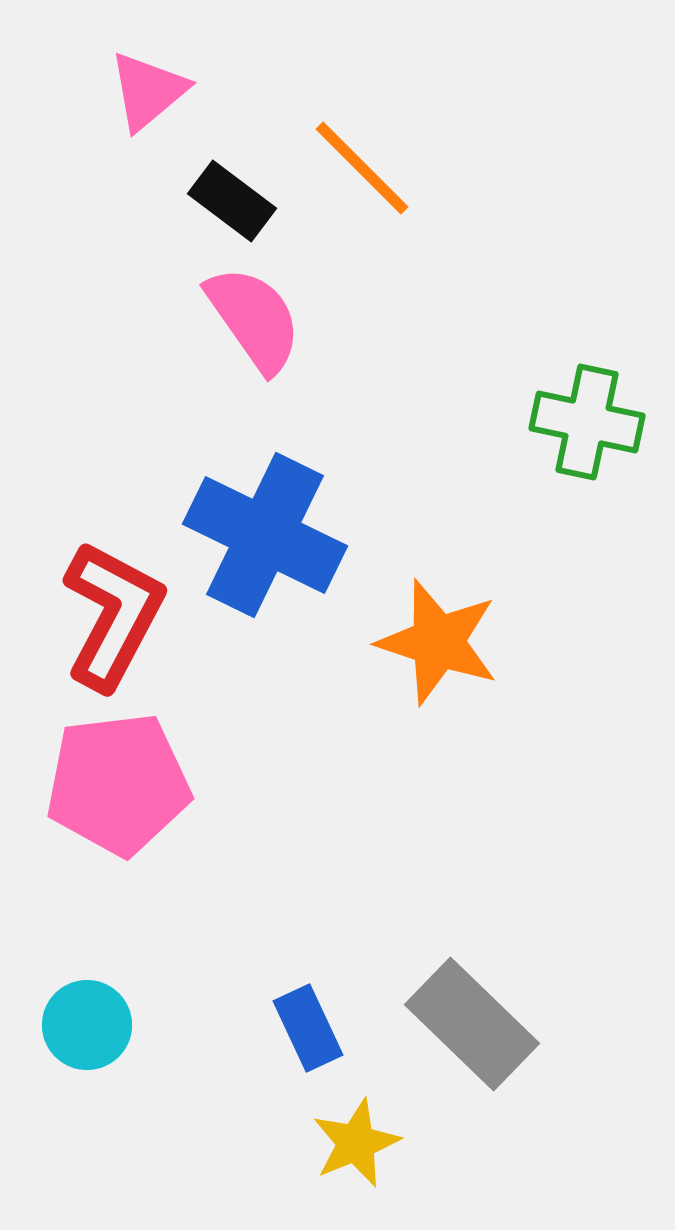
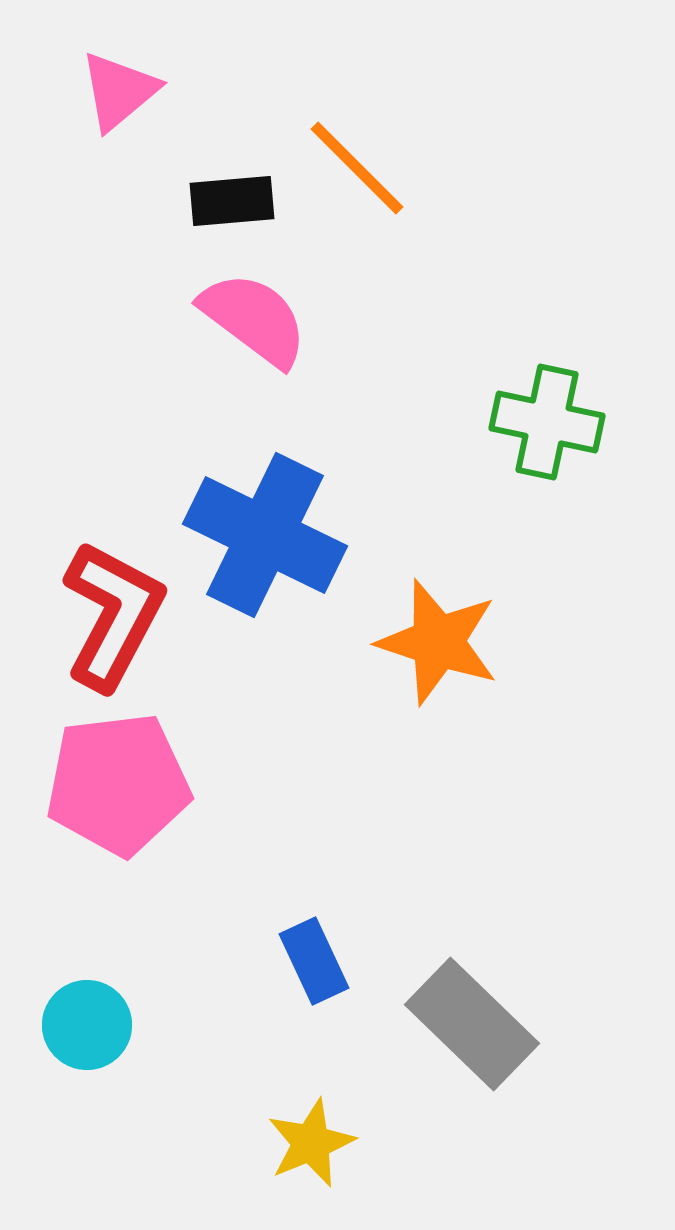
pink triangle: moved 29 px left
orange line: moved 5 px left
black rectangle: rotated 42 degrees counterclockwise
pink semicircle: rotated 18 degrees counterclockwise
green cross: moved 40 px left
blue rectangle: moved 6 px right, 67 px up
yellow star: moved 45 px left
